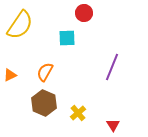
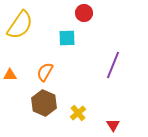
purple line: moved 1 px right, 2 px up
orange triangle: rotated 24 degrees clockwise
